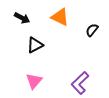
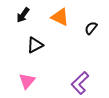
black arrow: moved 1 px right, 3 px up; rotated 98 degrees clockwise
black semicircle: moved 1 px left, 2 px up
pink triangle: moved 7 px left
